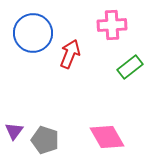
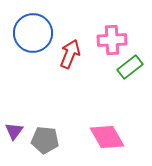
pink cross: moved 15 px down
gray pentagon: rotated 12 degrees counterclockwise
